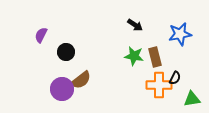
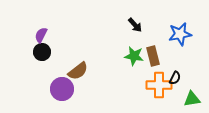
black arrow: rotated 14 degrees clockwise
black circle: moved 24 px left
brown rectangle: moved 2 px left, 1 px up
brown semicircle: moved 3 px left, 9 px up
